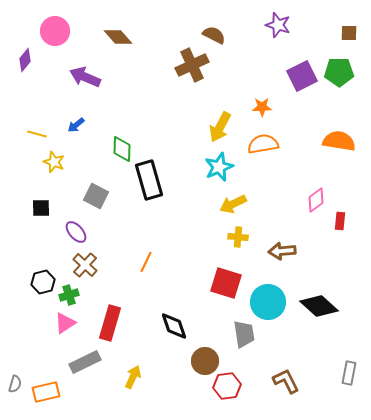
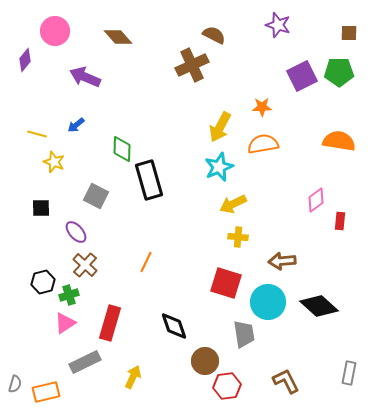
brown arrow at (282, 251): moved 10 px down
